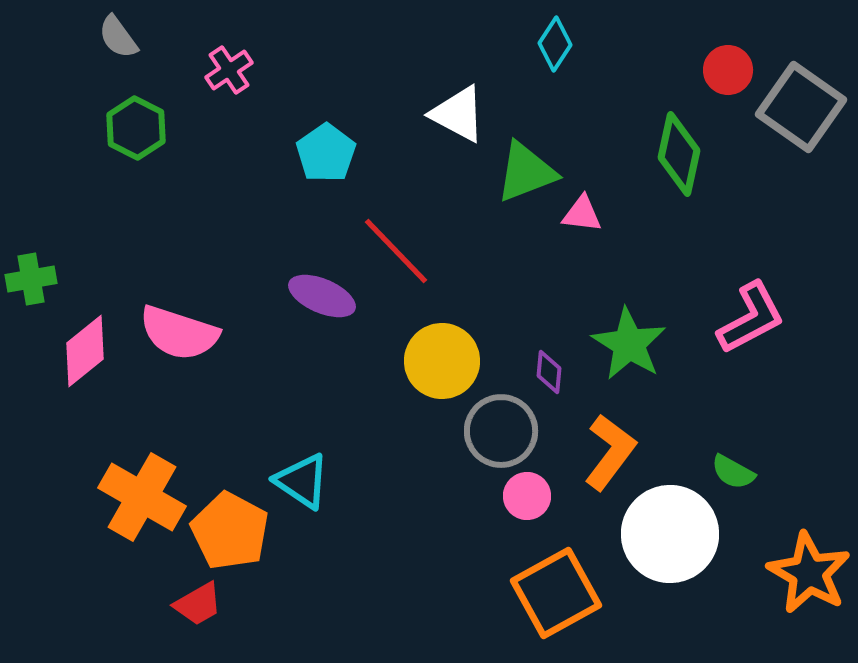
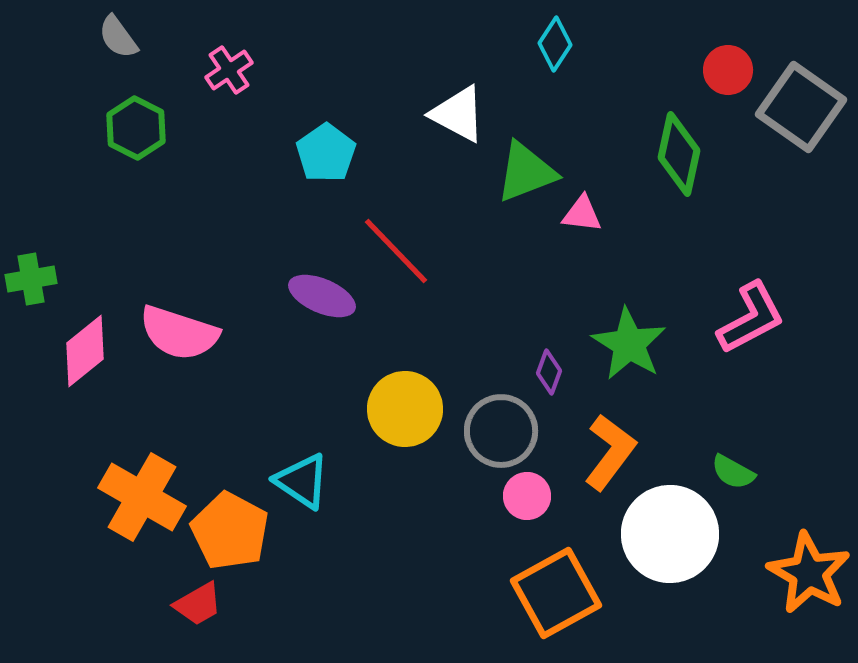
yellow circle: moved 37 px left, 48 px down
purple diamond: rotated 15 degrees clockwise
